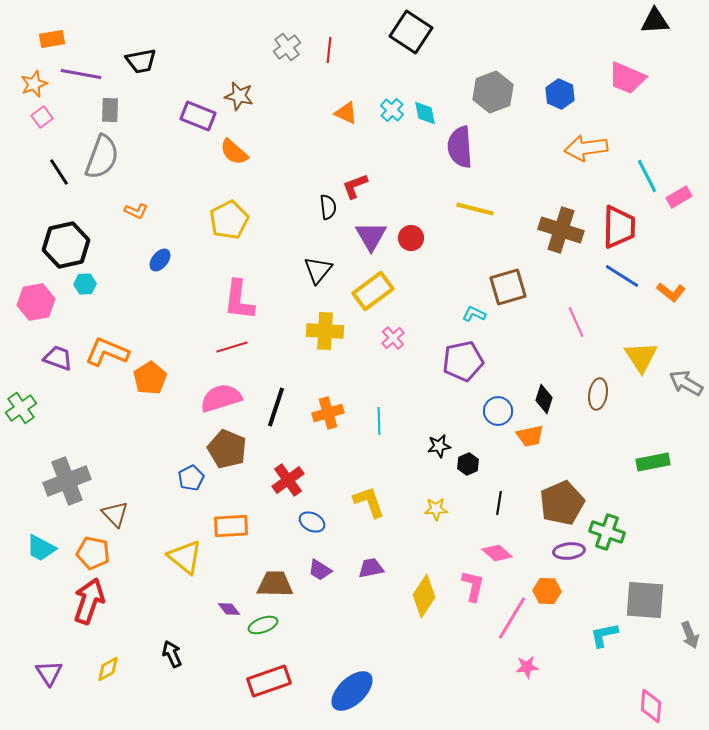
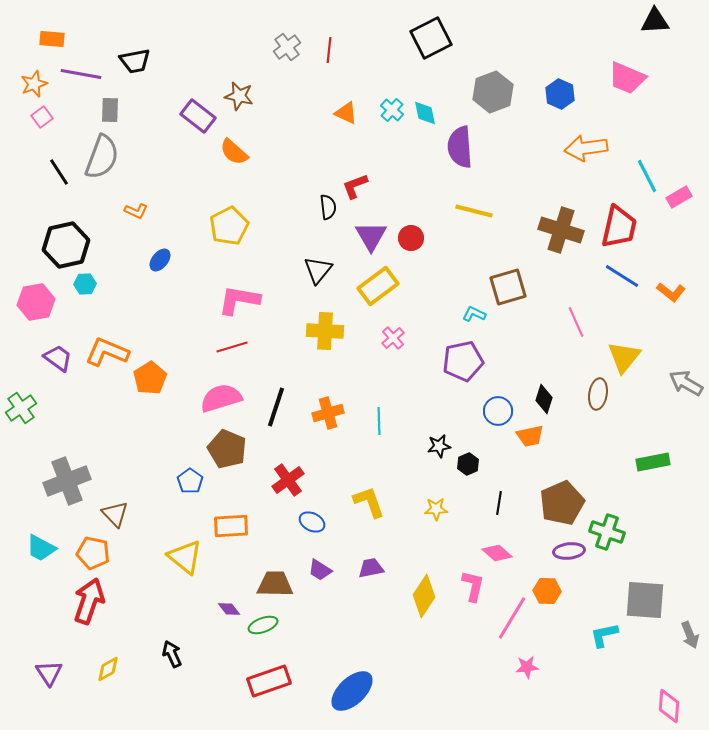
black square at (411, 32): moved 20 px right, 6 px down; rotated 30 degrees clockwise
orange rectangle at (52, 39): rotated 15 degrees clockwise
black trapezoid at (141, 61): moved 6 px left
purple rectangle at (198, 116): rotated 16 degrees clockwise
yellow line at (475, 209): moved 1 px left, 2 px down
yellow pentagon at (229, 220): moved 6 px down
red trapezoid at (619, 227): rotated 12 degrees clockwise
yellow rectangle at (373, 291): moved 5 px right, 5 px up
pink L-shape at (239, 300): rotated 93 degrees clockwise
yellow triangle at (641, 357): moved 17 px left; rotated 12 degrees clockwise
purple trapezoid at (58, 358): rotated 16 degrees clockwise
blue pentagon at (191, 478): moved 1 px left, 3 px down; rotated 10 degrees counterclockwise
pink diamond at (651, 706): moved 18 px right
